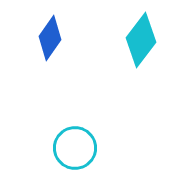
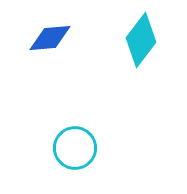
blue diamond: rotated 51 degrees clockwise
